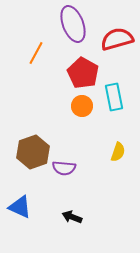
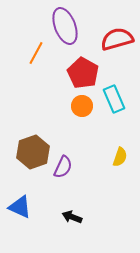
purple ellipse: moved 8 px left, 2 px down
cyan rectangle: moved 2 px down; rotated 12 degrees counterclockwise
yellow semicircle: moved 2 px right, 5 px down
purple semicircle: moved 1 px left, 1 px up; rotated 70 degrees counterclockwise
